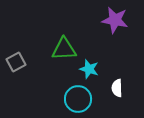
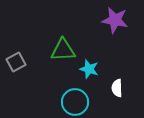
green triangle: moved 1 px left, 1 px down
cyan circle: moved 3 px left, 3 px down
